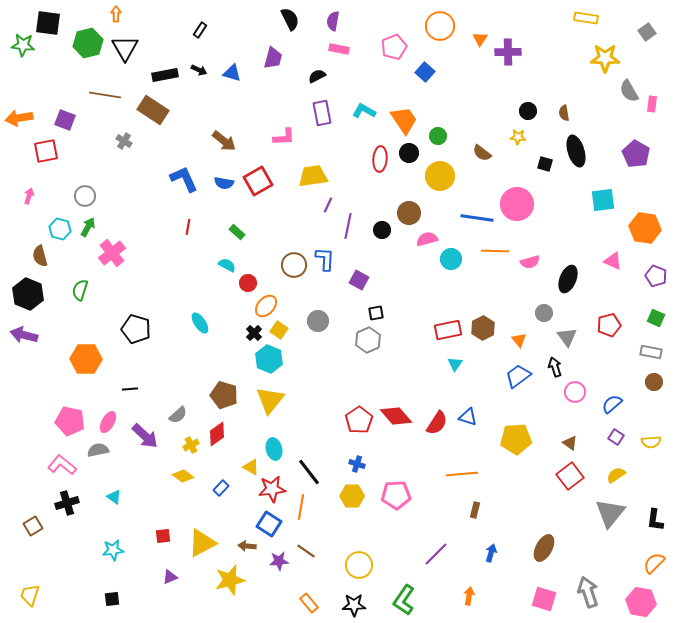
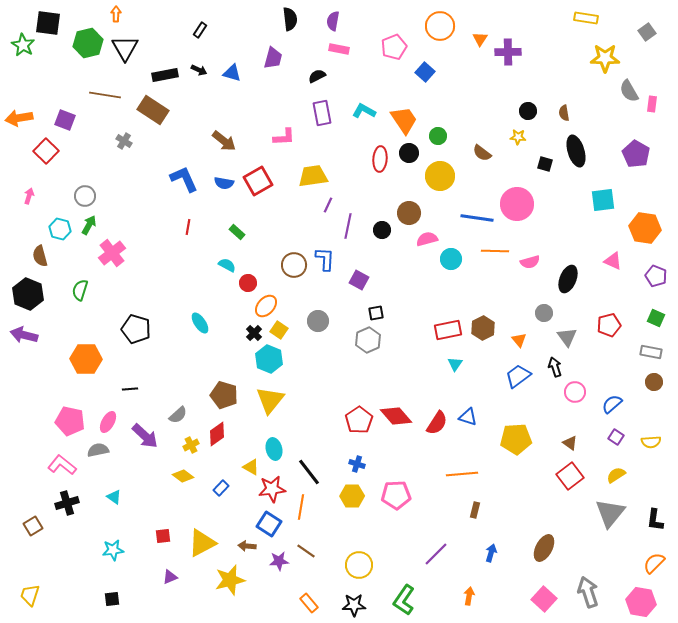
black semicircle at (290, 19): rotated 20 degrees clockwise
green star at (23, 45): rotated 25 degrees clockwise
red square at (46, 151): rotated 35 degrees counterclockwise
green arrow at (88, 227): moved 1 px right, 2 px up
pink square at (544, 599): rotated 25 degrees clockwise
